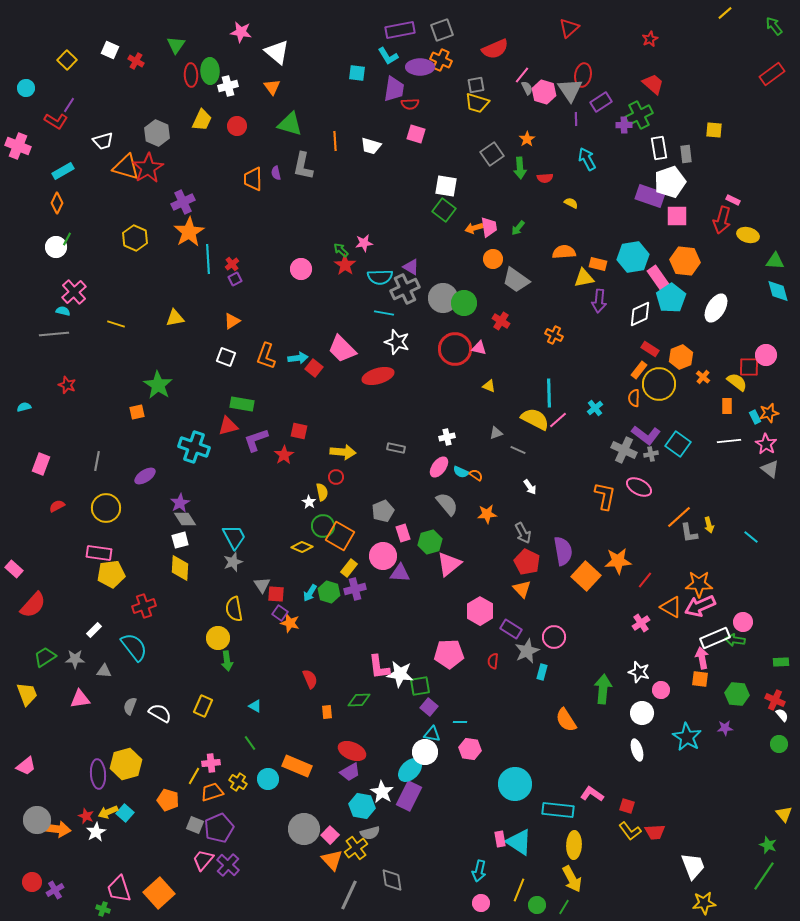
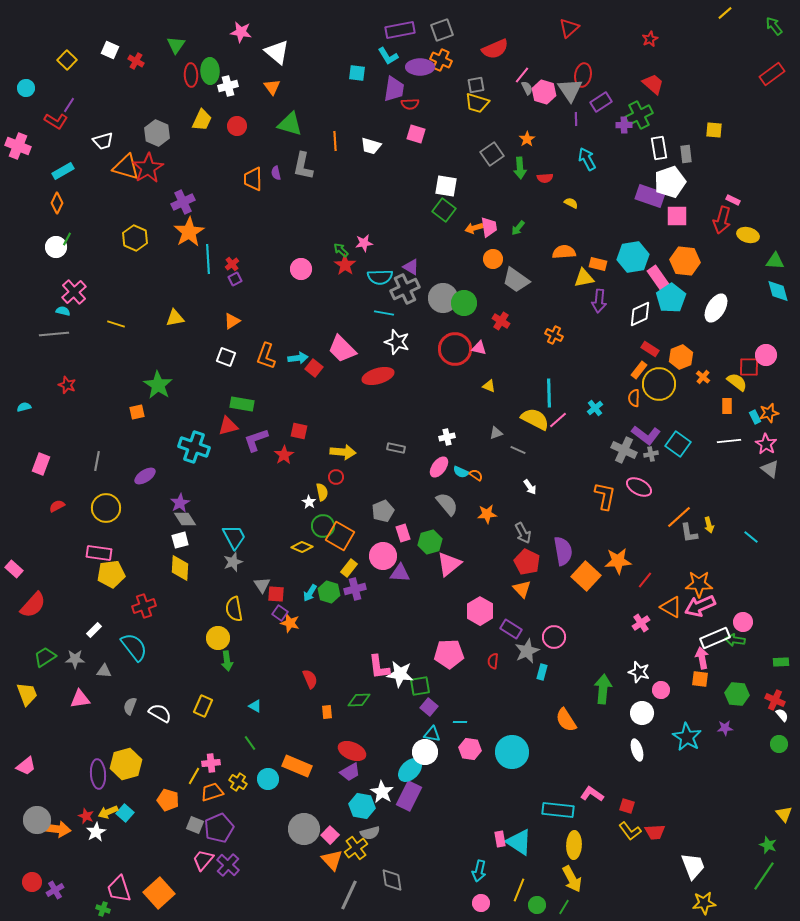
cyan circle at (515, 784): moved 3 px left, 32 px up
